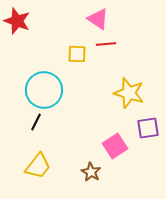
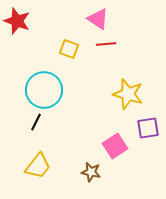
yellow square: moved 8 px left, 5 px up; rotated 18 degrees clockwise
yellow star: moved 1 px left, 1 px down
brown star: rotated 18 degrees counterclockwise
